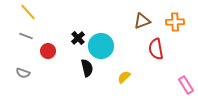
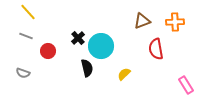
yellow semicircle: moved 3 px up
